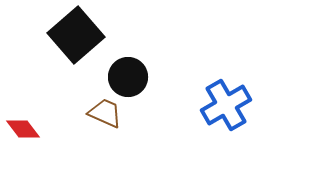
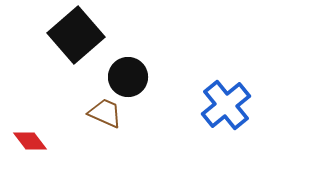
blue cross: rotated 9 degrees counterclockwise
red diamond: moved 7 px right, 12 px down
